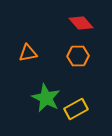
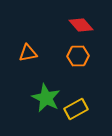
red diamond: moved 2 px down
